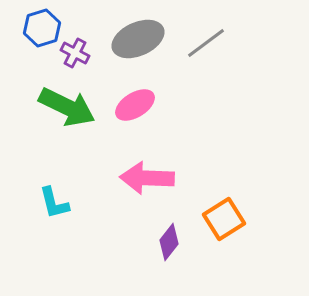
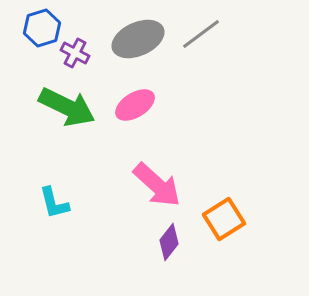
gray line: moved 5 px left, 9 px up
pink arrow: moved 10 px right, 7 px down; rotated 140 degrees counterclockwise
